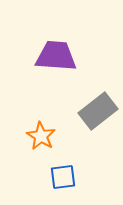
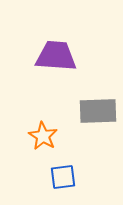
gray rectangle: rotated 36 degrees clockwise
orange star: moved 2 px right
